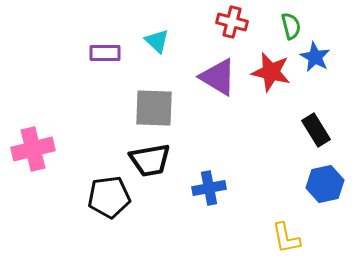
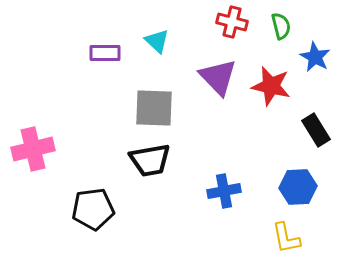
green semicircle: moved 10 px left
red star: moved 14 px down
purple triangle: rotated 15 degrees clockwise
blue hexagon: moved 27 px left, 3 px down; rotated 9 degrees clockwise
blue cross: moved 15 px right, 3 px down
black pentagon: moved 16 px left, 12 px down
